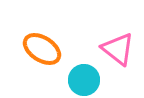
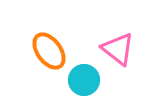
orange ellipse: moved 7 px right, 2 px down; rotated 21 degrees clockwise
